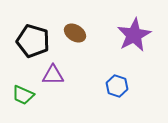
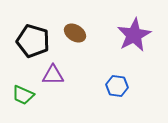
blue hexagon: rotated 10 degrees counterclockwise
